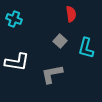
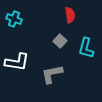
red semicircle: moved 1 px left, 1 px down
